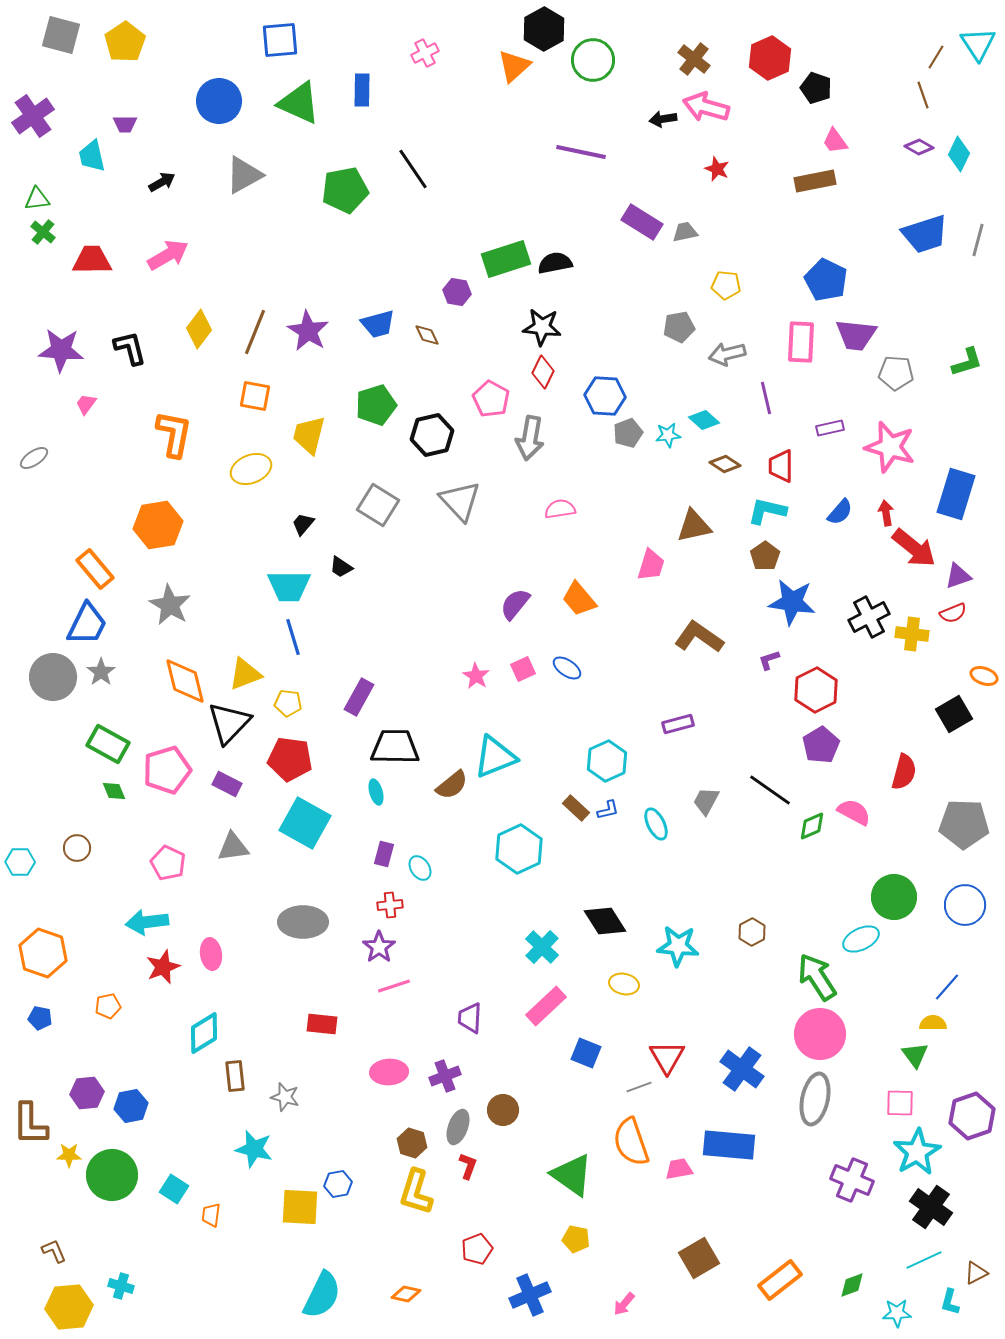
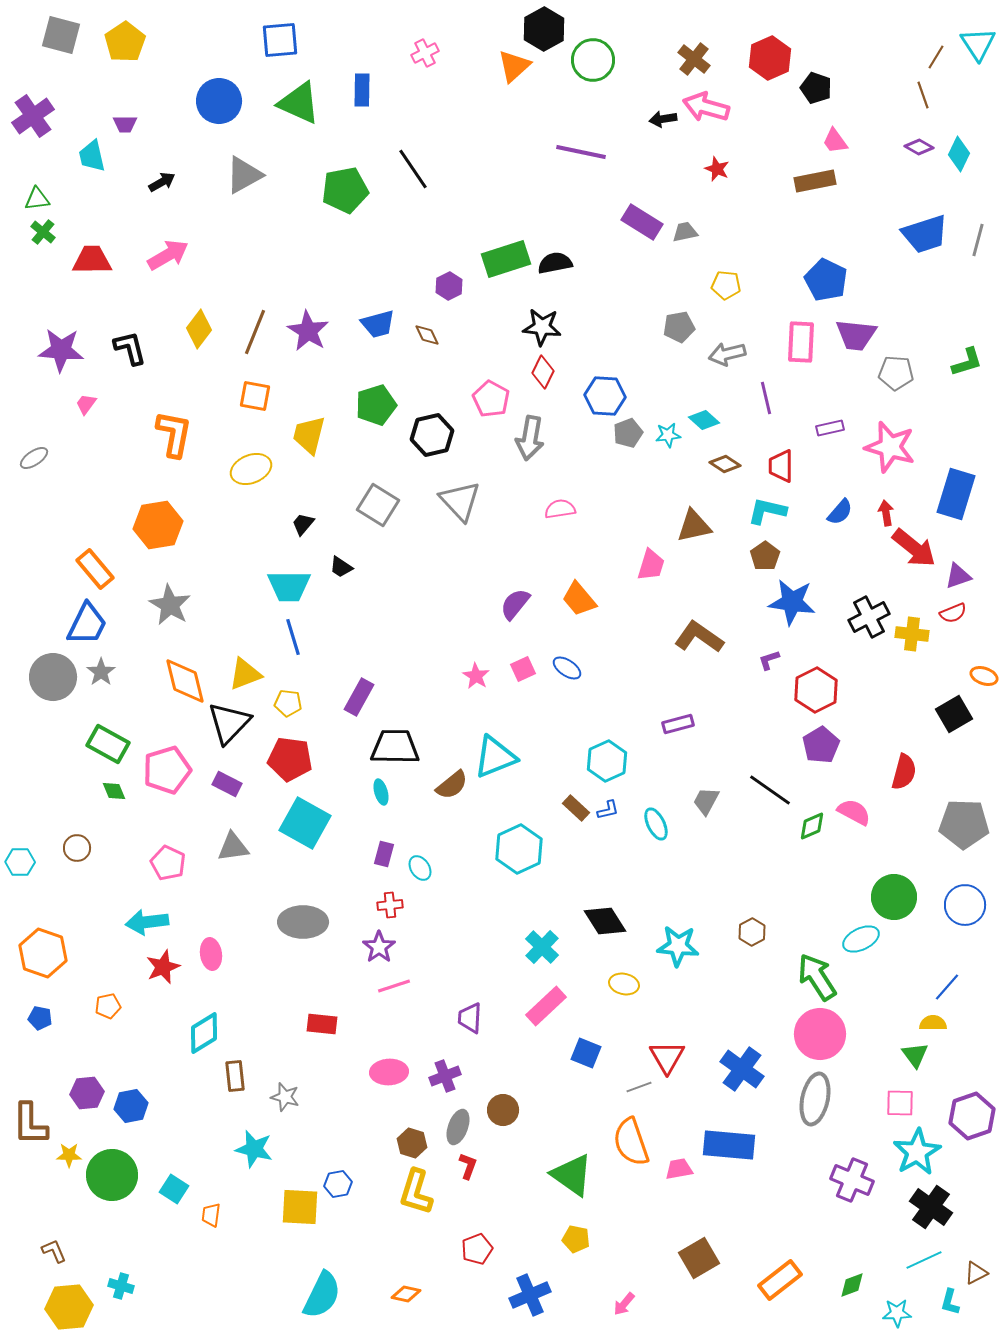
purple hexagon at (457, 292): moved 8 px left, 6 px up; rotated 24 degrees clockwise
cyan ellipse at (376, 792): moved 5 px right
